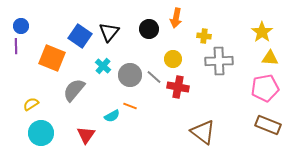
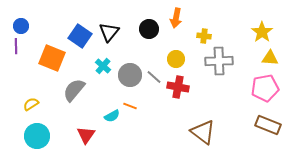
yellow circle: moved 3 px right
cyan circle: moved 4 px left, 3 px down
